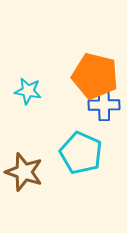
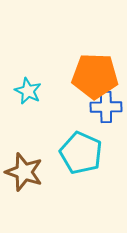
orange pentagon: rotated 12 degrees counterclockwise
cyan star: rotated 16 degrees clockwise
blue cross: moved 2 px right, 2 px down
